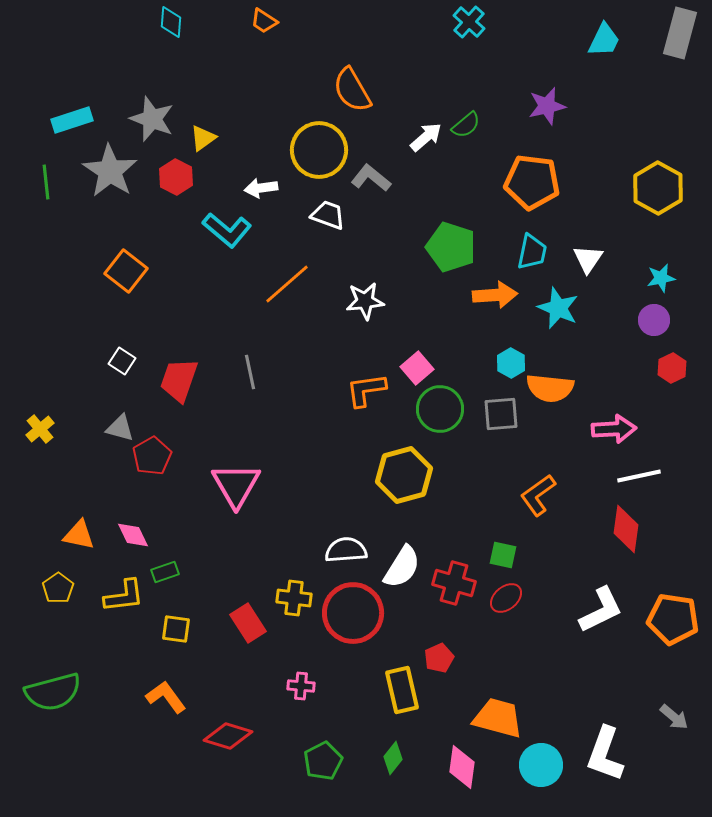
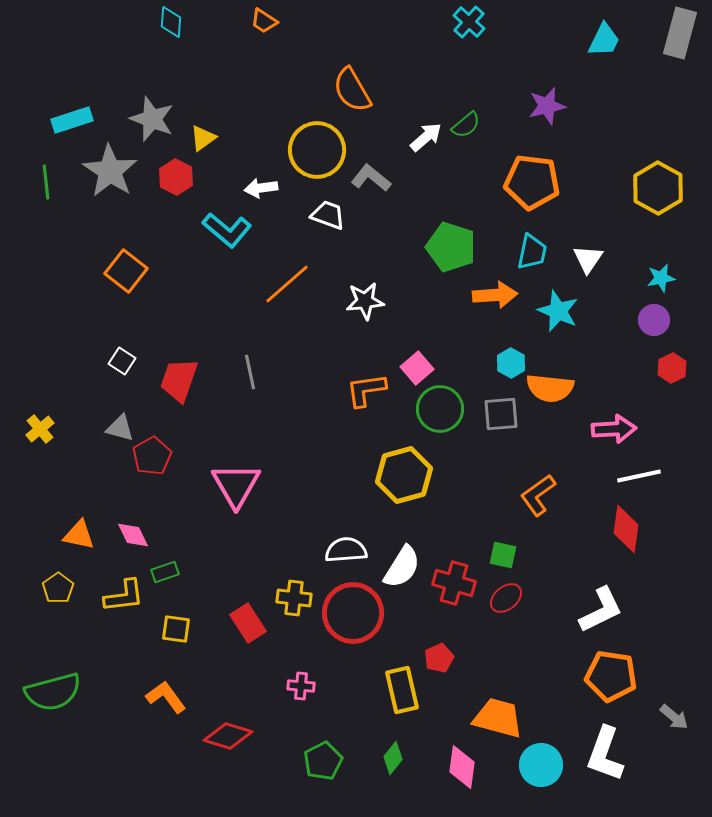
yellow circle at (319, 150): moved 2 px left
cyan star at (558, 308): moved 3 px down
orange pentagon at (673, 619): moved 62 px left, 57 px down
